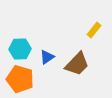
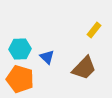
blue triangle: rotated 42 degrees counterclockwise
brown trapezoid: moved 7 px right, 4 px down
